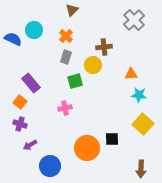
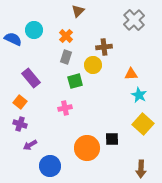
brown triangle: moved 6 px right, 1 px down
purple rectangle: moved 5 px up
cyan star: rotated 21 degrees clockwise
